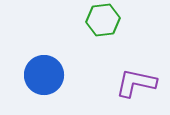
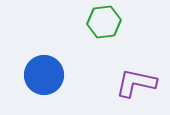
green hexagon: moved 1 px right, 2 px down
